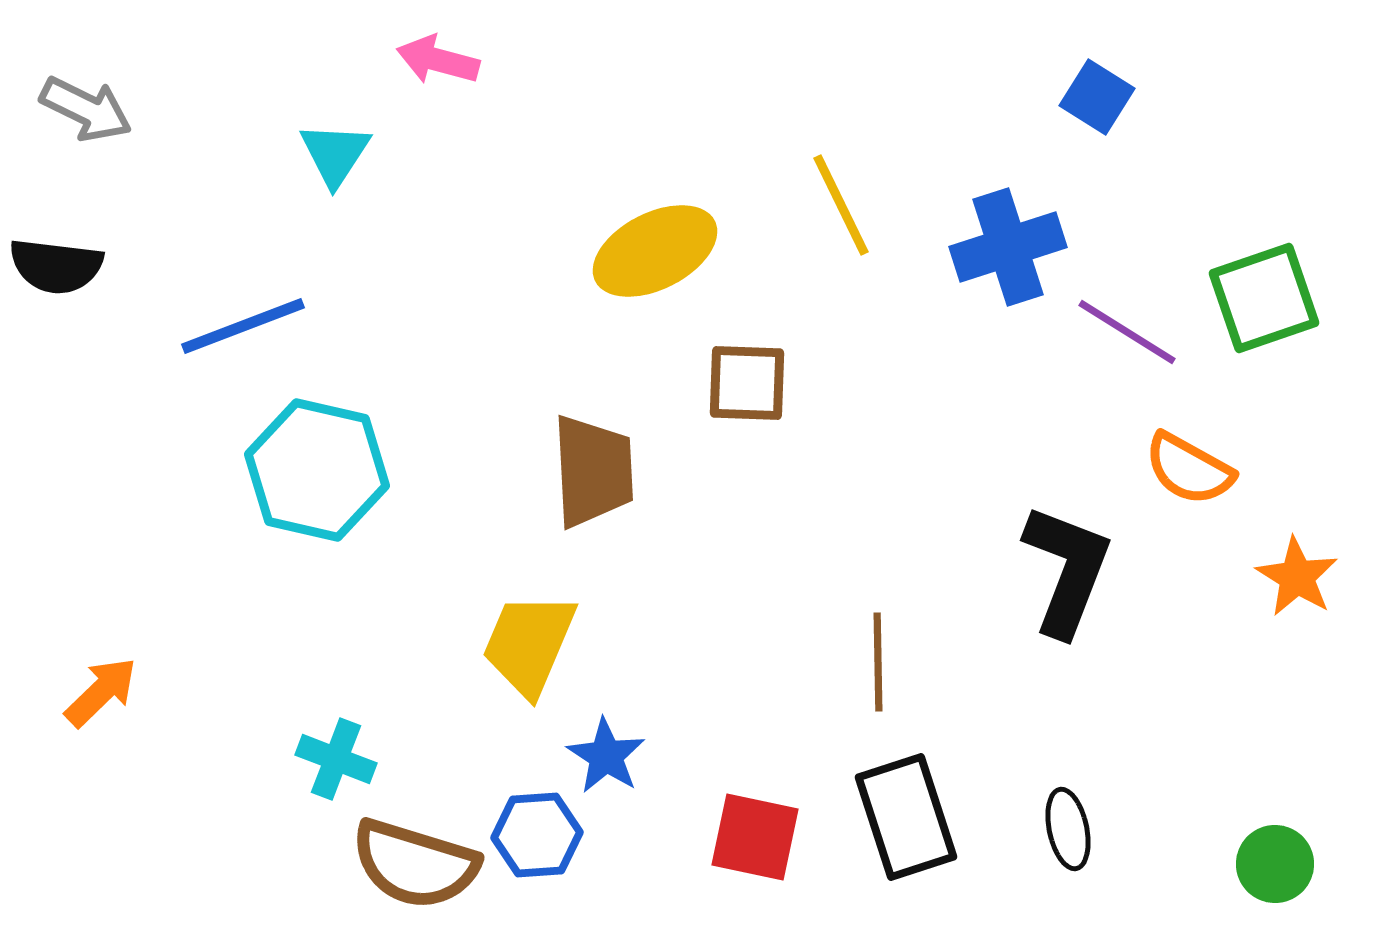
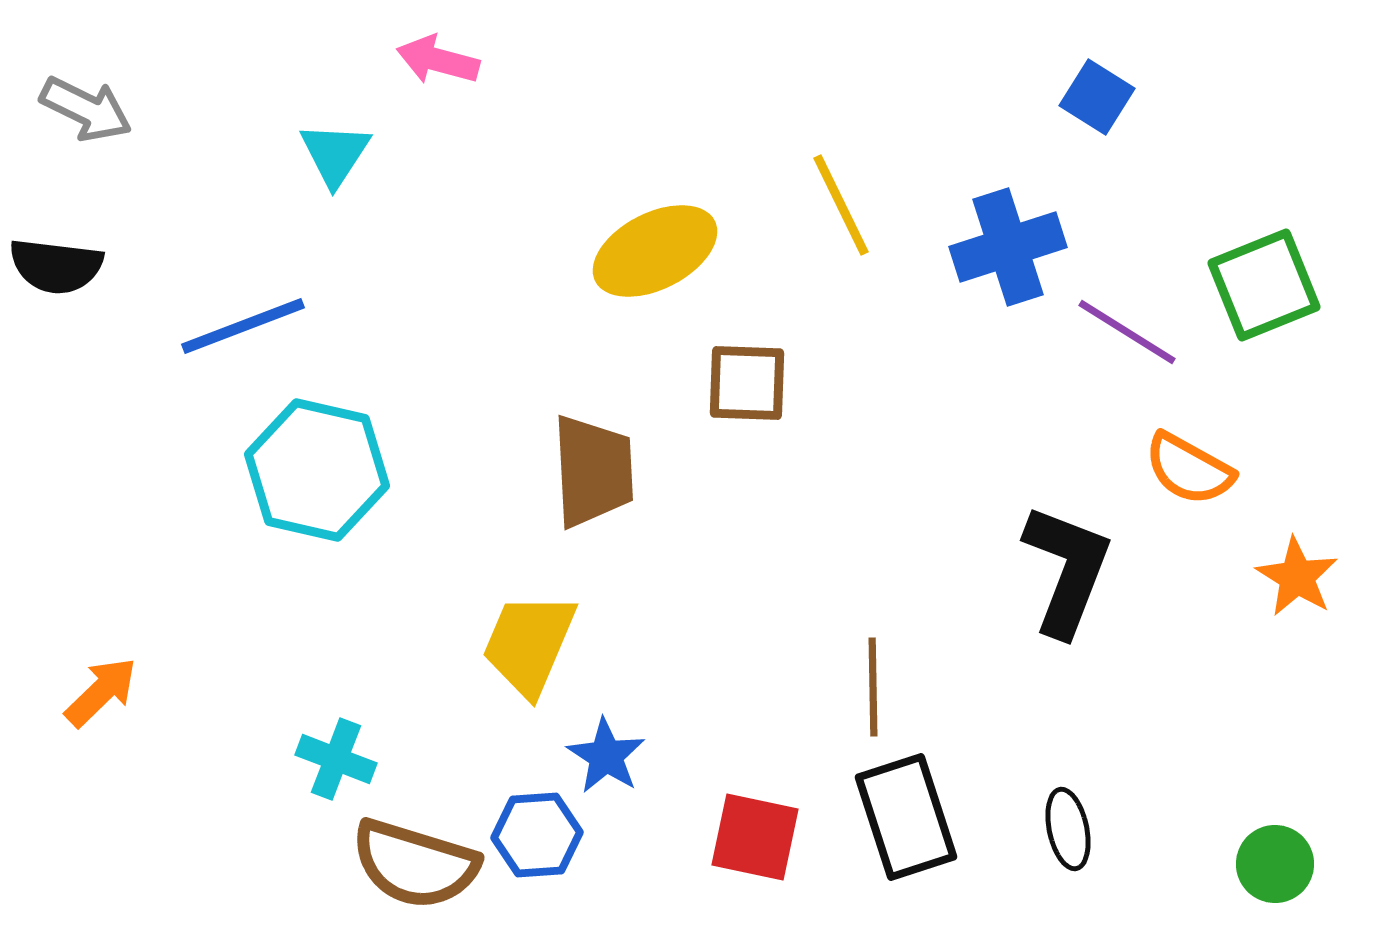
green square: moved 13 px up; rotated 3 degrees counterclockwise
brown line: moved 5 px left, 25 px down
